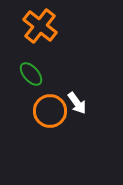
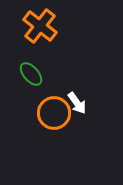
orange circle: moved 4 px right, 2 px down
